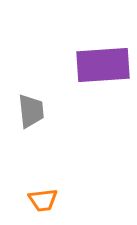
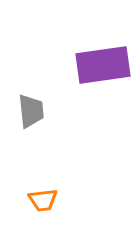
purple rectangle: rotated 4 degrees counterclockwise
